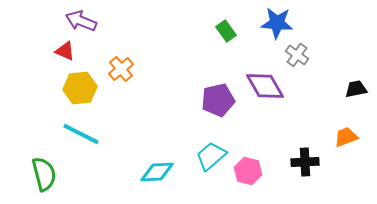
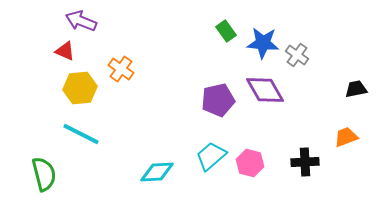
blue star: moved 14 px left, 20 px down
orange cross: rotated 15 degrees counterclockwise
purple diamond: moved 4 px down
pink hexagon: moved 2 px right, 8 px up
